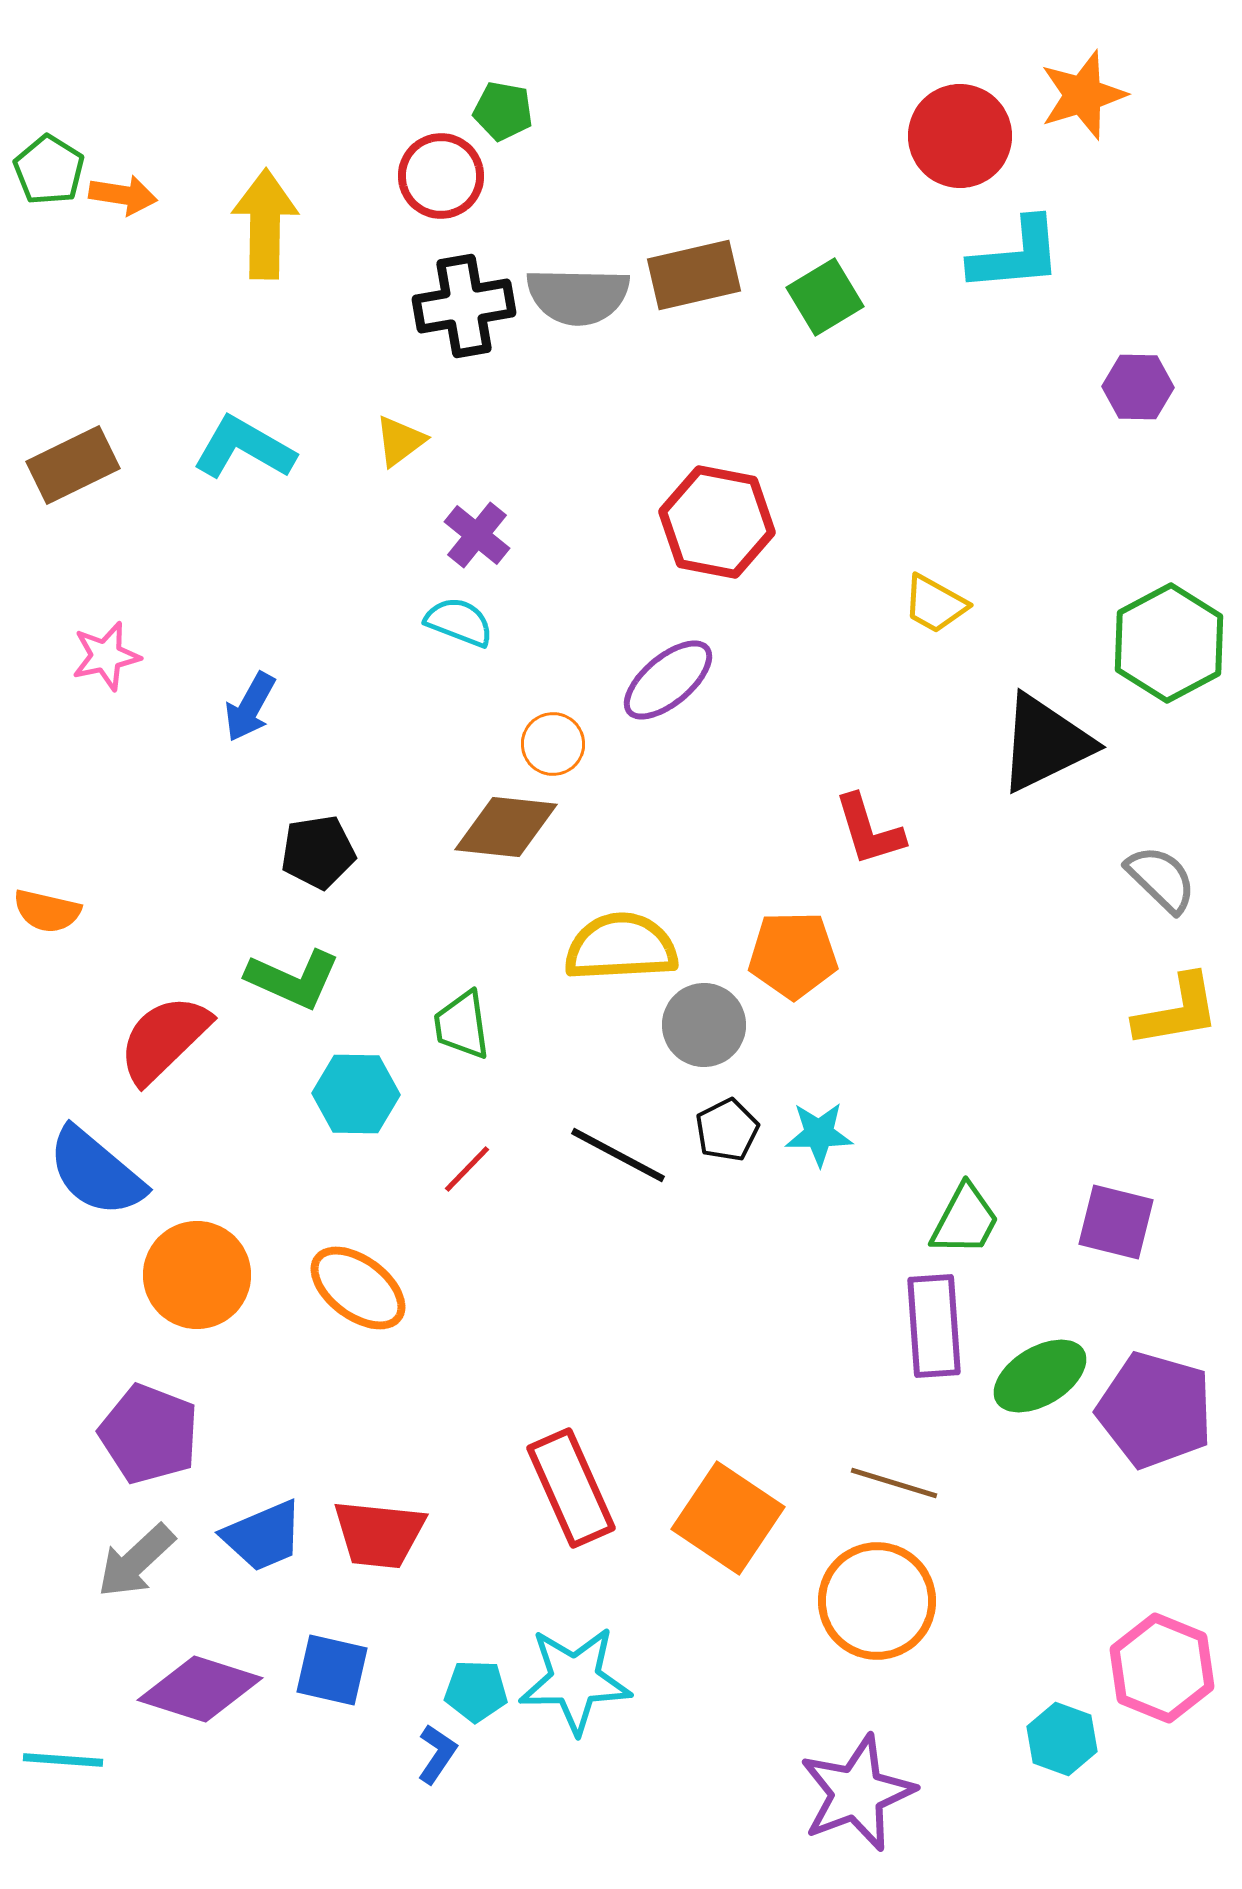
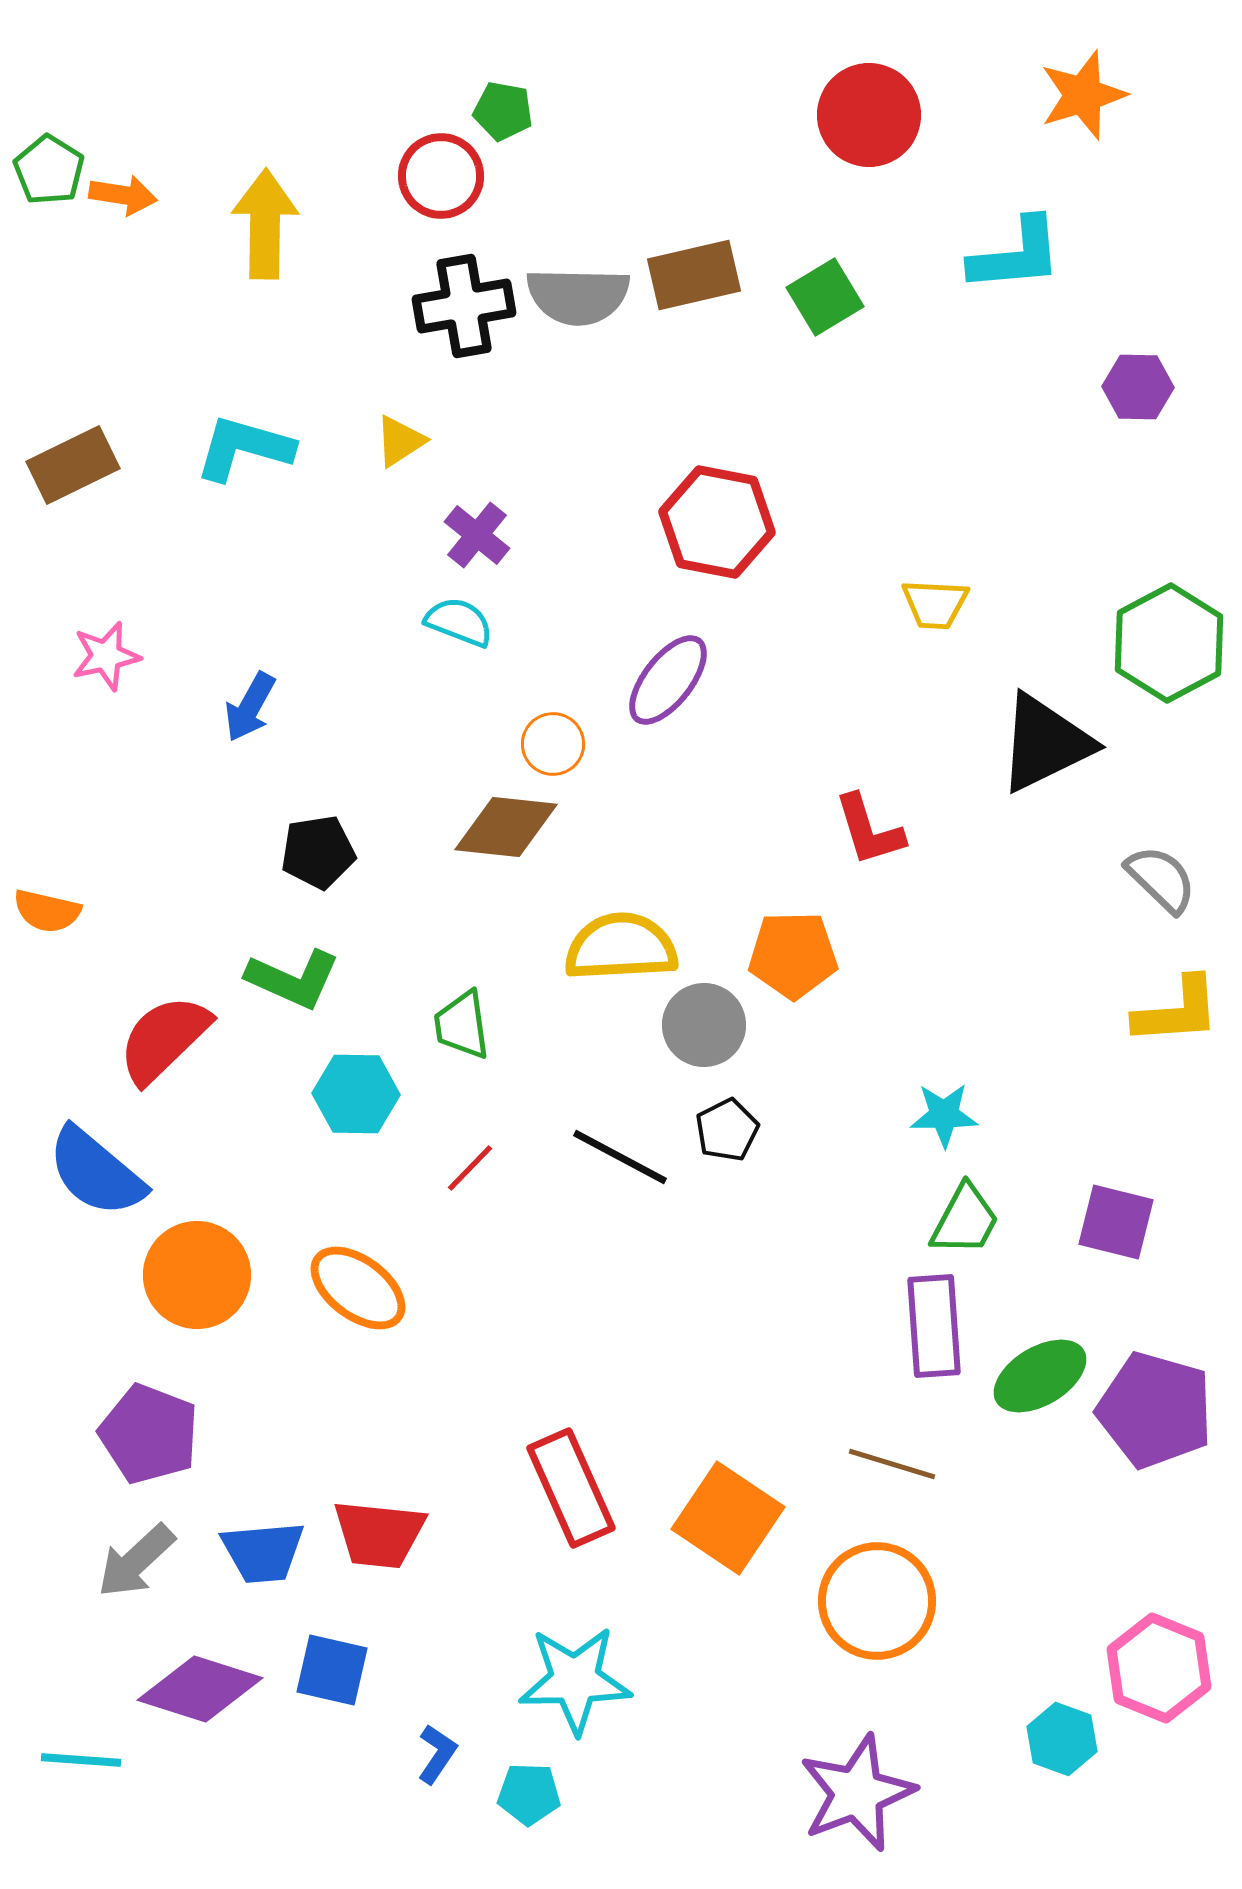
red circle at (960, 136): moved 91 px left, 21 px up
yellow triangle at (400, 441): rotated 4 degrees clockwise
cyan L-shape at (244, 448): rotated 14 degrees counterclockwise
yellow trapezoid at (935, 604): rotated 26 degrees counterclockwise
purple ellipse at (668, 680): rotated 12 degrees counterclockwise
yellow L-shape at (1177, 1011): rotated 6 degrees clockwise
cyan star at (819, 1134): moved 125 px right, 19 px up
black line at (618, 1155): moved 2 px right, 2 px down
red line at (467, 1169): moved 3 px right, 1 px up
brown line at (894, 1483): moved 2 px left, 19 px up
blue trapezoid at (263, 1536): moved 16 px down; rotated 18 degrees clockwise
pink hexagon at (1162, 1668): moved 3 px left
cyan pentagon at (476, 1691): moved 53 px right, 103 px down
cyan line at (63, 1760): moved 18 px right
